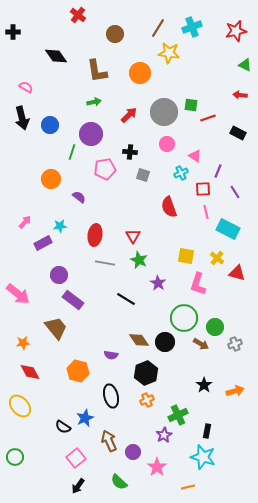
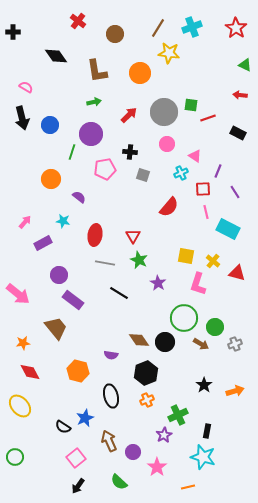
red cross at (78, 15): moved 6 px down
red star at (236, 31): moved 3 px up; rotated 25 degrees counterclockwise
red semicircle at (169, 207): rotated 120 degrees counterclockwise
cyan star at (60, 226): moved 3 px right, 5 px up; rotated 16 degrees clockwise
yellow cross at (217, 258): moved 4 px left, 3 px down
black line at (126, 299): moved 7 px left, 6 px up
